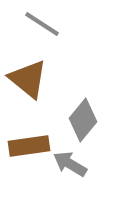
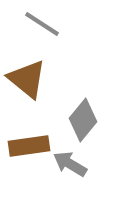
brown triangle: moved 1 px left
